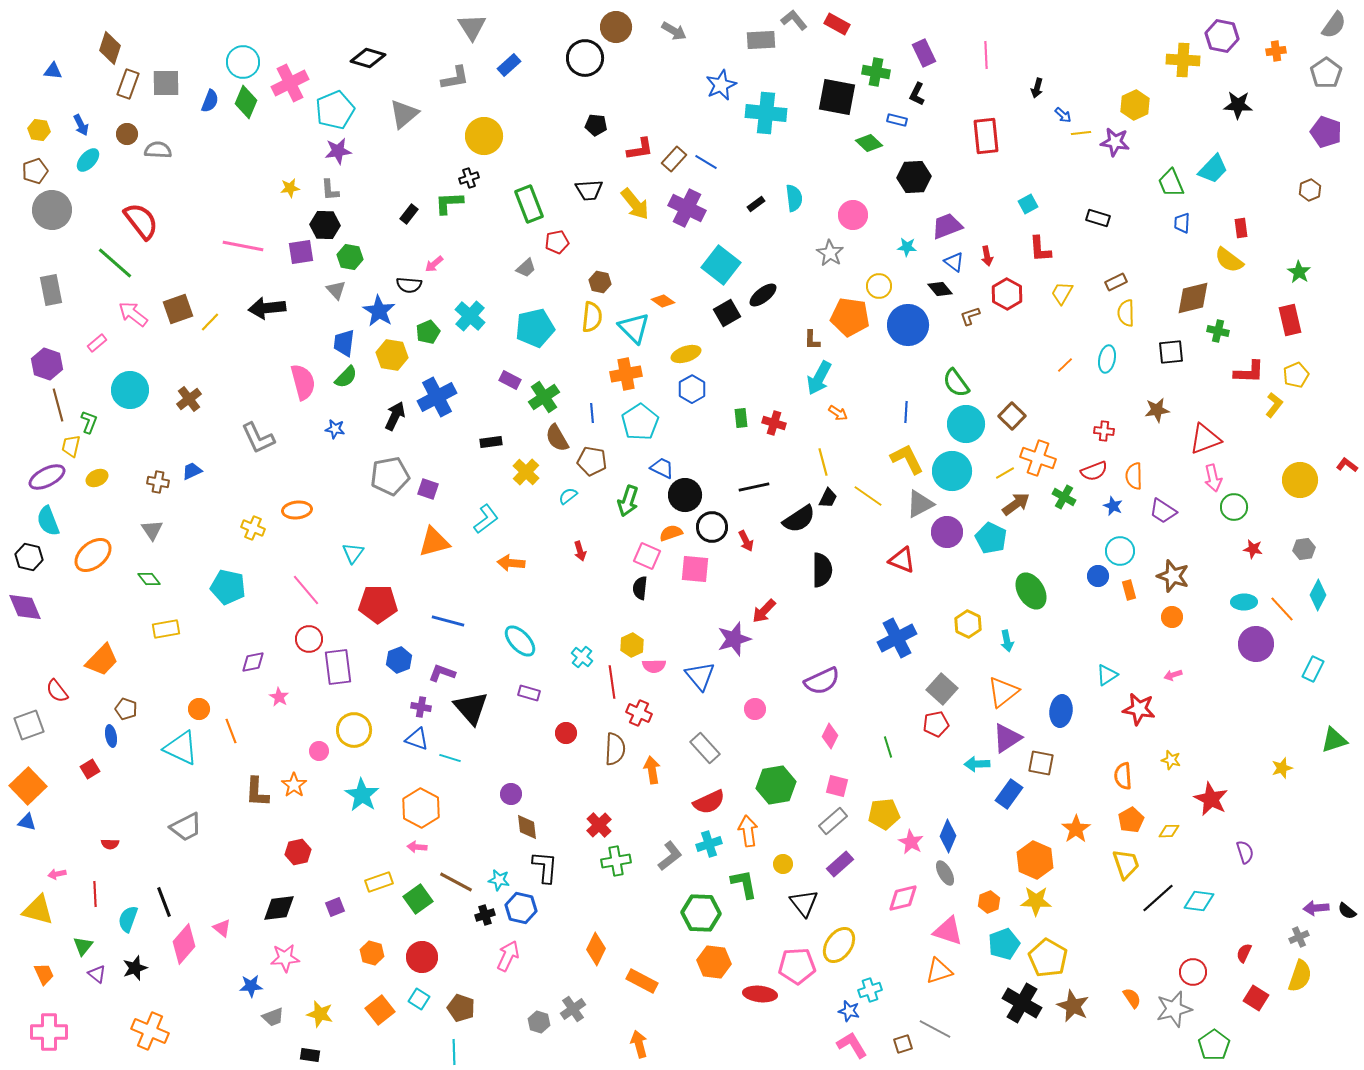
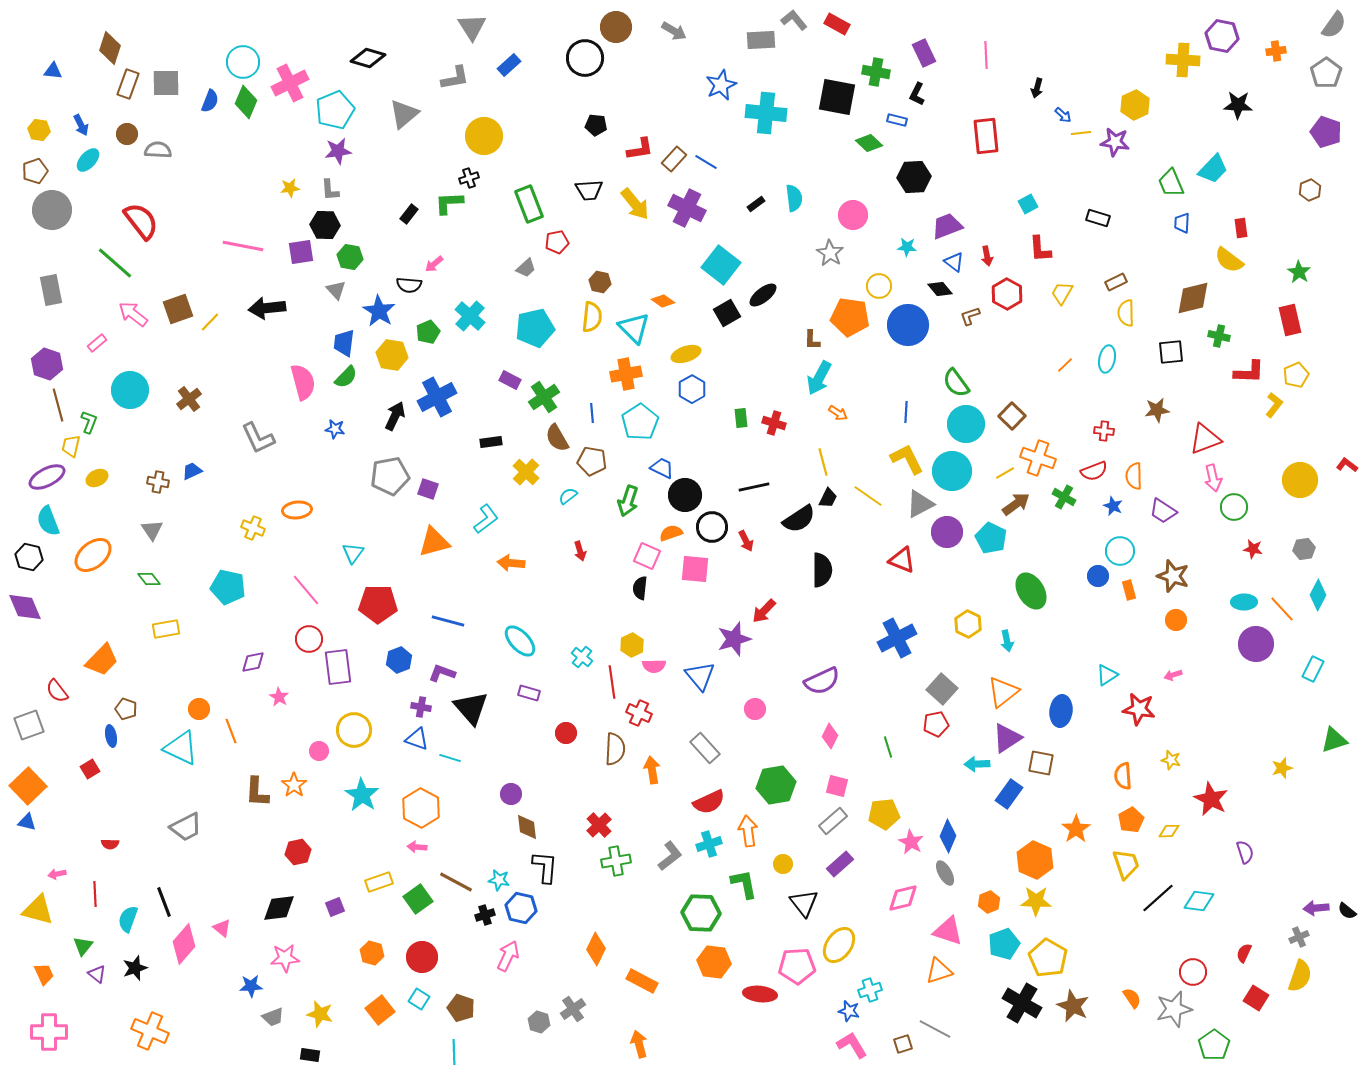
green cross at (1218, 331): moved 1 px right, 5 px down
orange circle at (1172, 617): moved 4 px right, 3 px down
